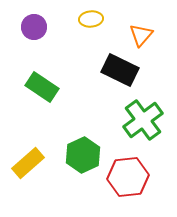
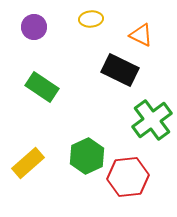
orange triangle: rotated 45 degrees counterclockwise
green cross: moved 9 px right
green hexagon: moved 4 px right, 1 px down
